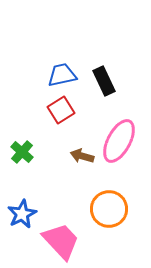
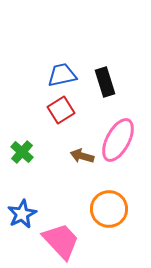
black rectangle: moved 1 px right, 1 px down; rotated 8 degrees clockwise
pink ellipse: moved 1 px left, 1 px up
